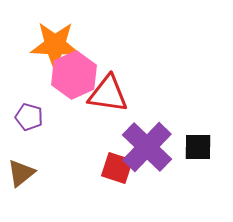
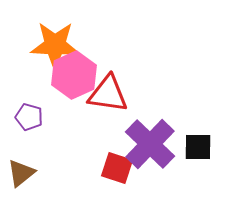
purple cross: moved 3 px right, 3 px up
